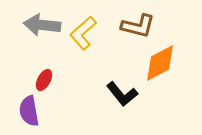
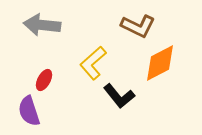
brown L-shape: rotated 12 degrees clockwise
yellow L-shape: moved 10 px right, 30 px down
black L-shape: moved 3 px left, 2 px down
purple semicircle: rotated 8 degrees counterclockwise
